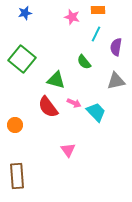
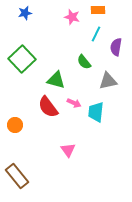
green square: rotated 8 degrees clockwise
gray triangle: moved 8 px left
cyan trapezoid: rotated 130 degrees counterclockwise
brown rectangle: rotated 35 degrees counterclockwise
